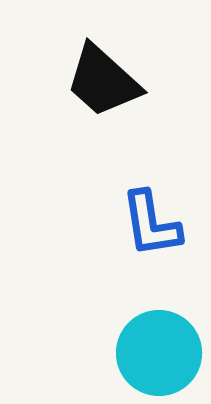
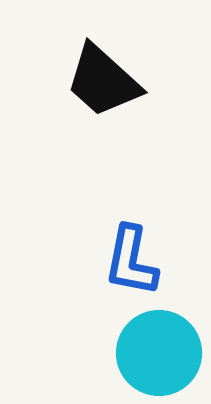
blue L-shape: moved 20 px left, 37 px down; rotated 20 degrees clockwise
